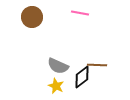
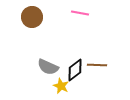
gray semicircle: moved 10 px left, 1 px down
black diamond: moved 7 px left, 7 px up
yellow star: moved 5 px right
